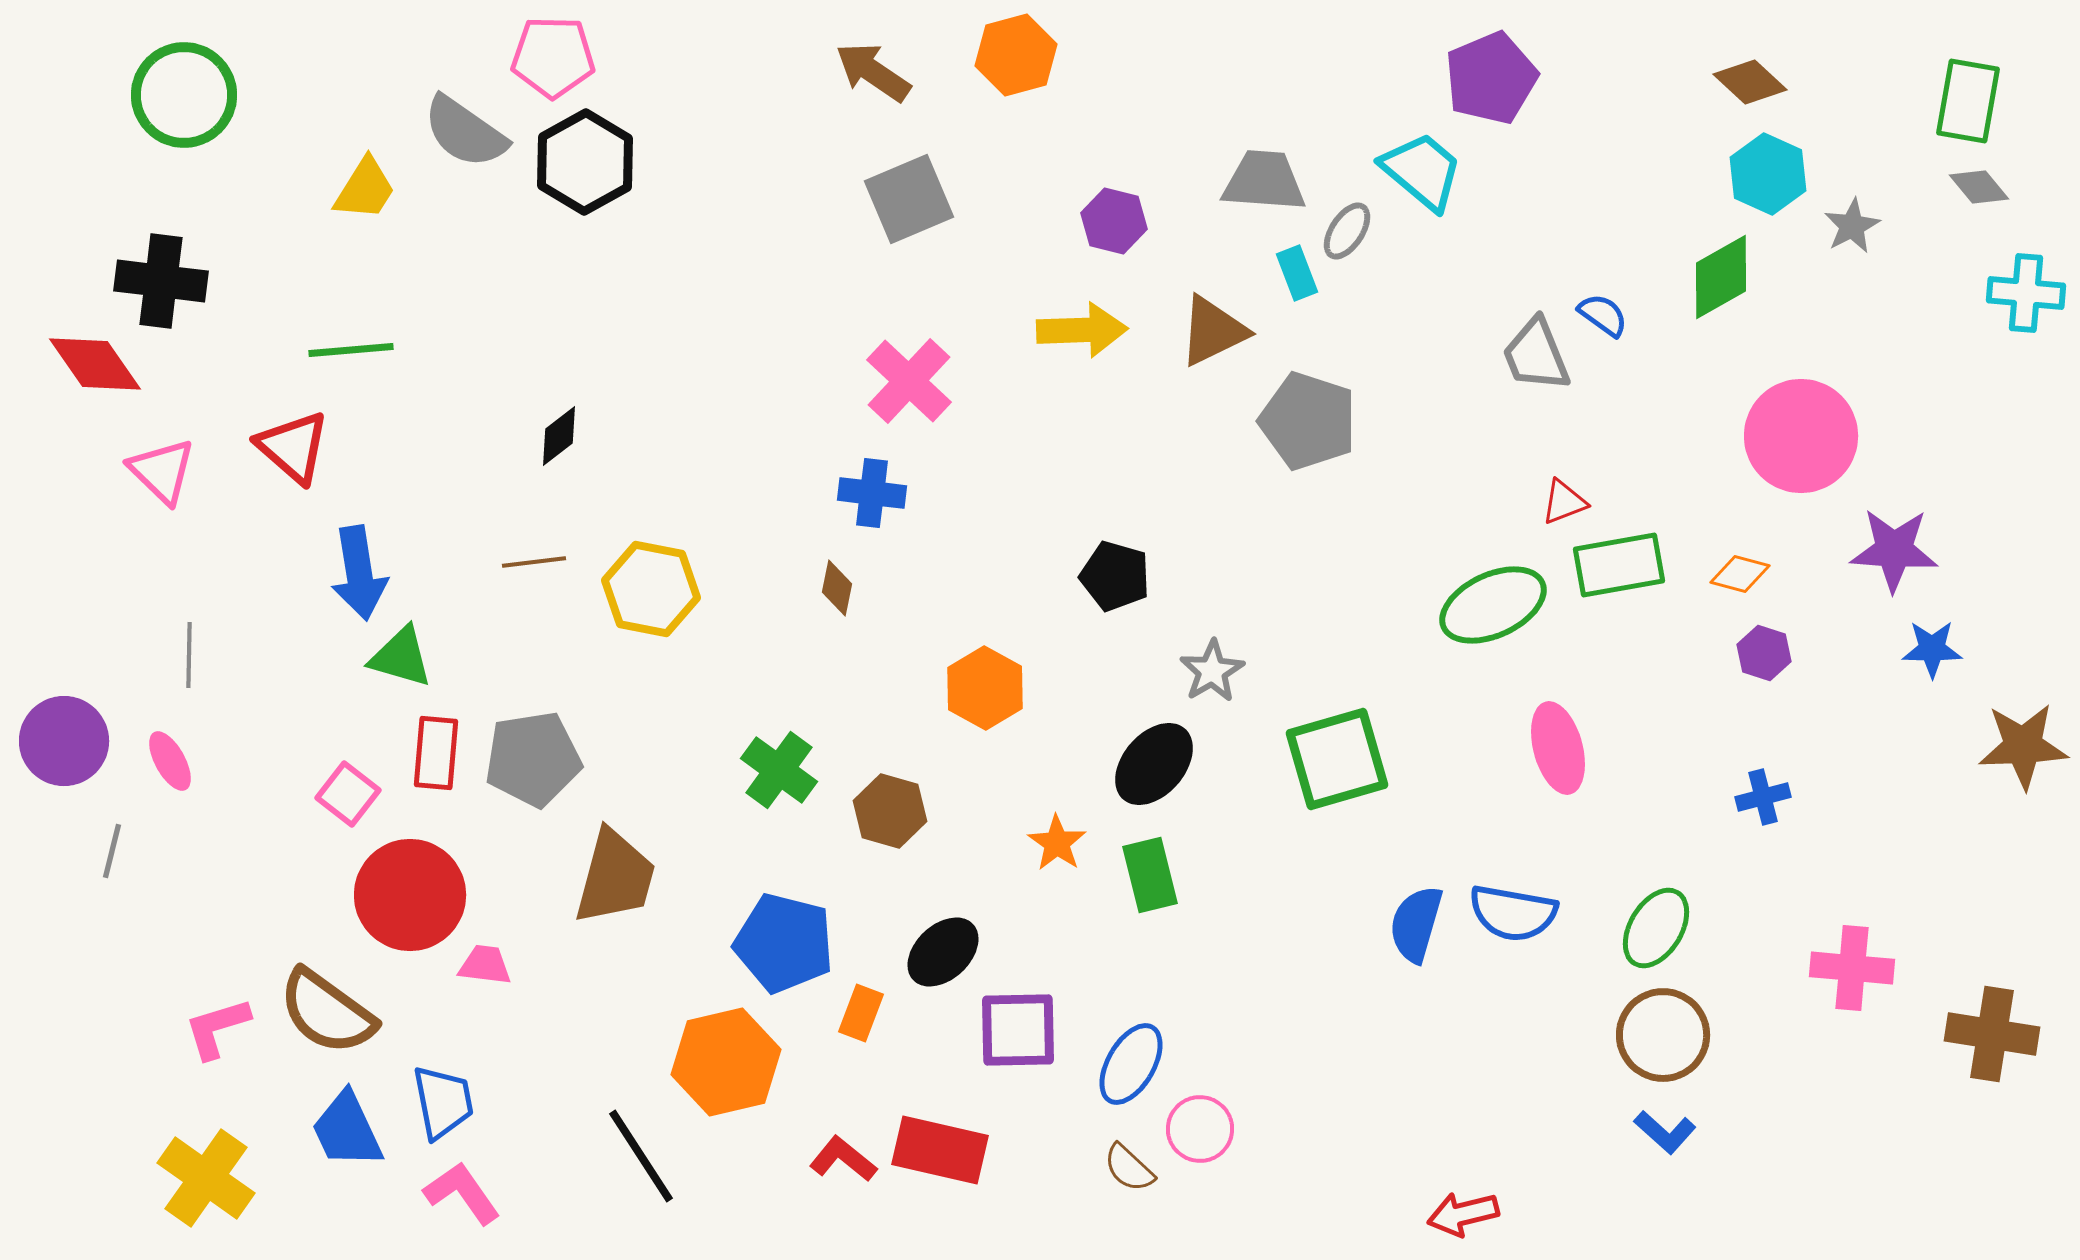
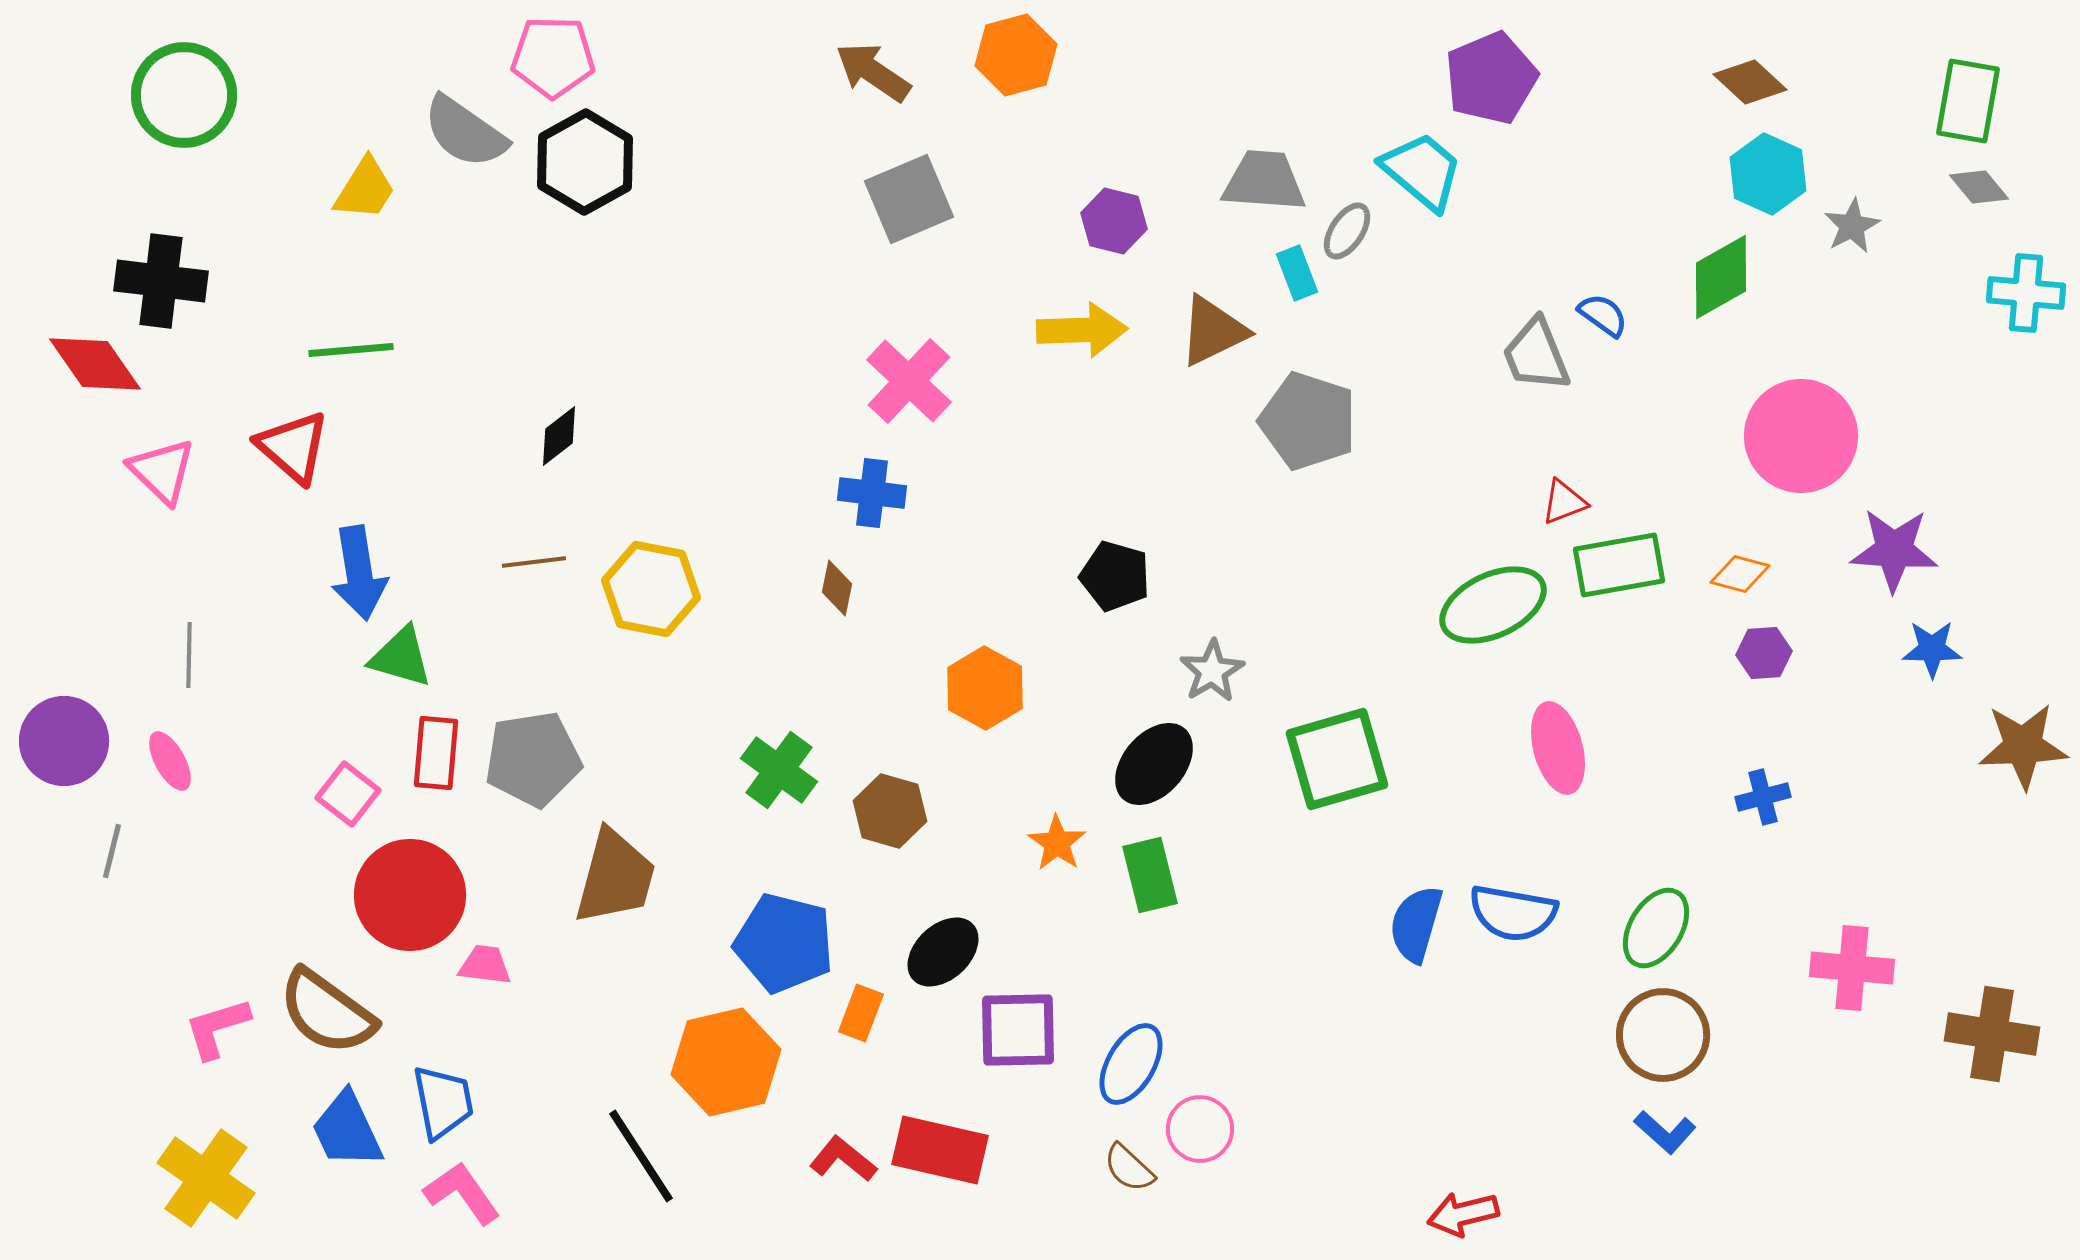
purple hexagon at (1764, 653): rotated 22 degrees counterclockwise
